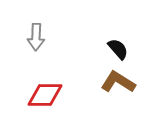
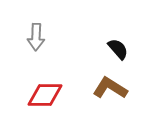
brown L-shape: moved 8 px left, 6 px down
